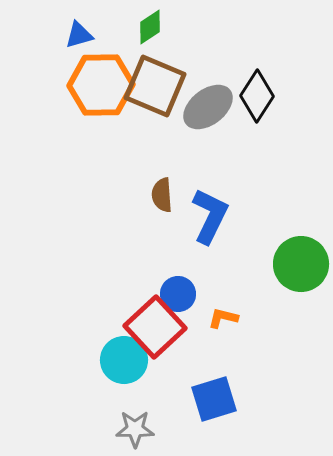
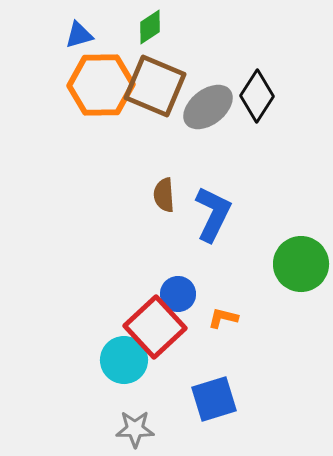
brown semicircle: moved 2 px right
blue L-shape: moved 3 px right, 2 px up
